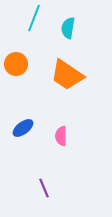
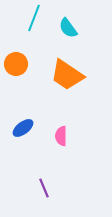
cyan semicircle: rotated 45 degrees counterclockwise
